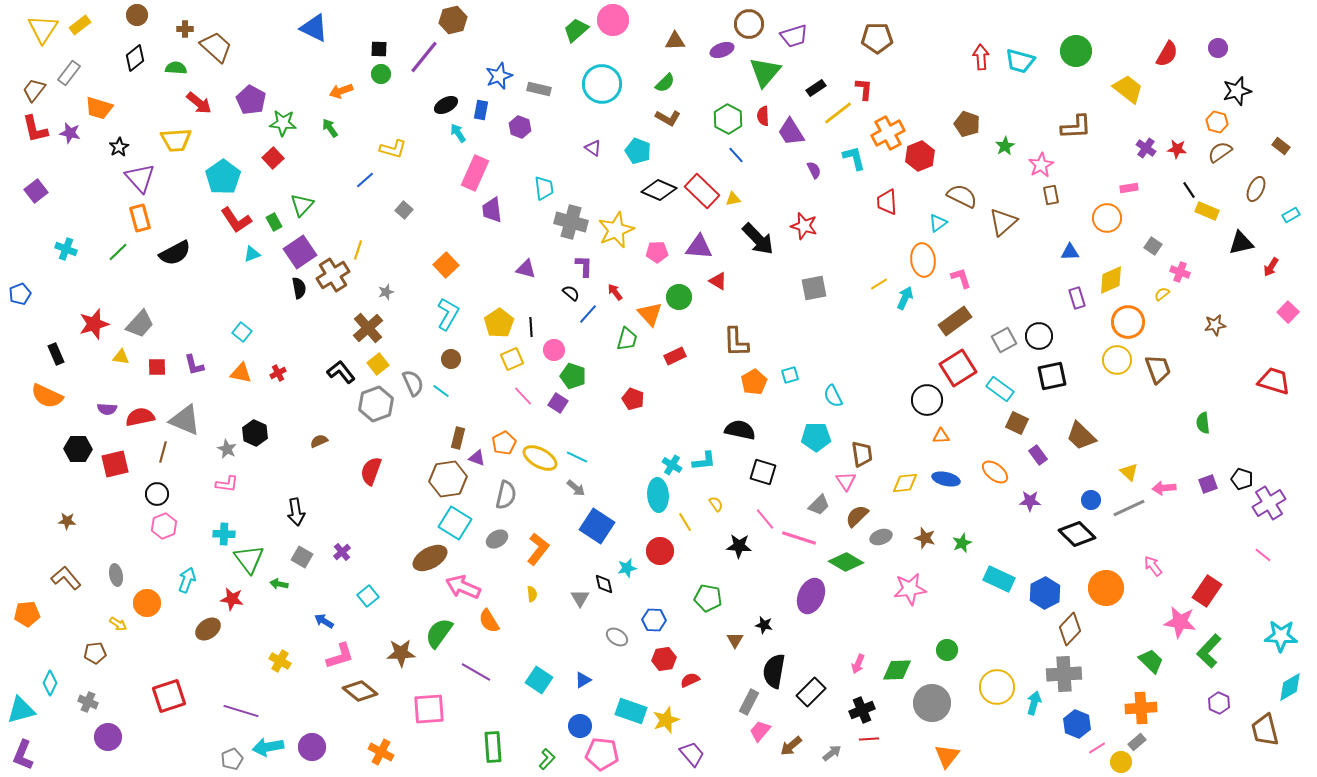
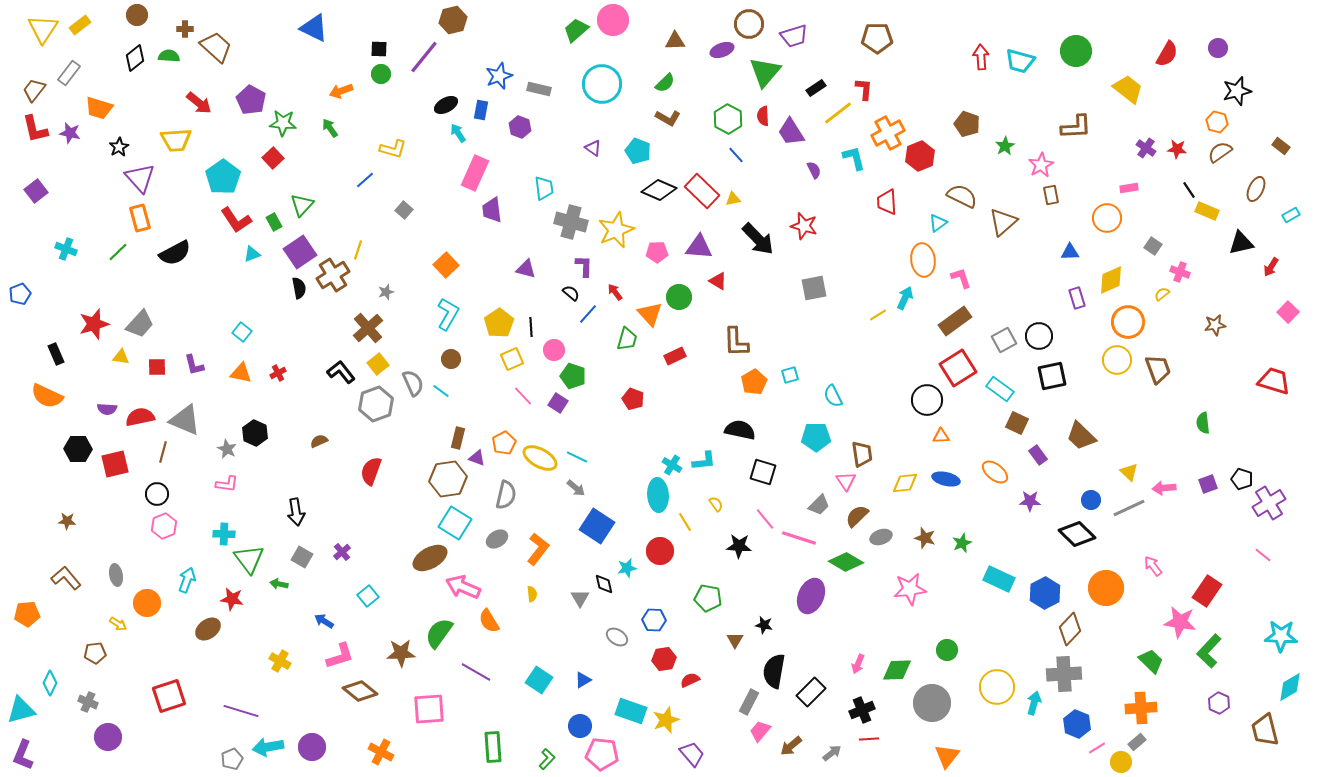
green semicircle at (176, 68): moved 7 px left, 12 px up
yellow line at (879, 284): moved 1 px left, 31 px down
